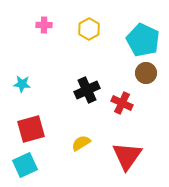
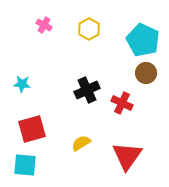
pink cross: rotated 28 degrees clockwise
red square: moved 1 px right
cyan square: rotated 30 degrees clockwise
